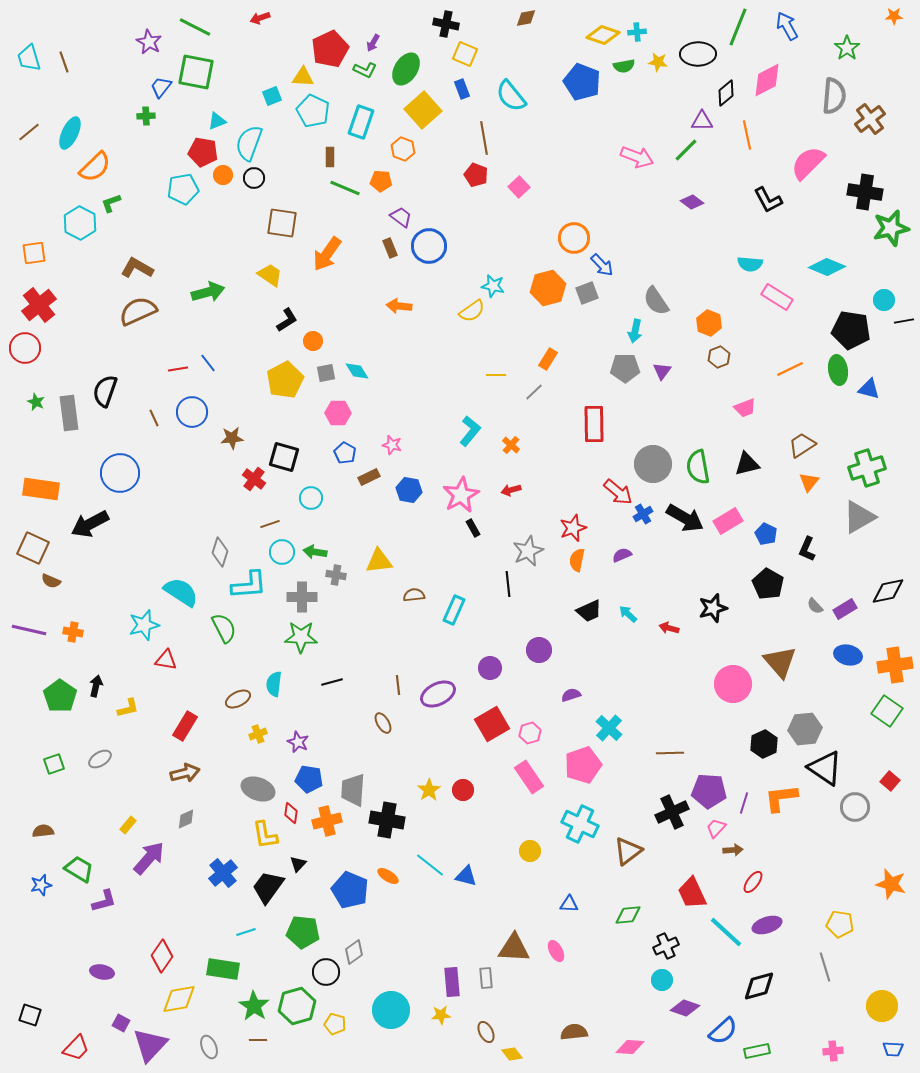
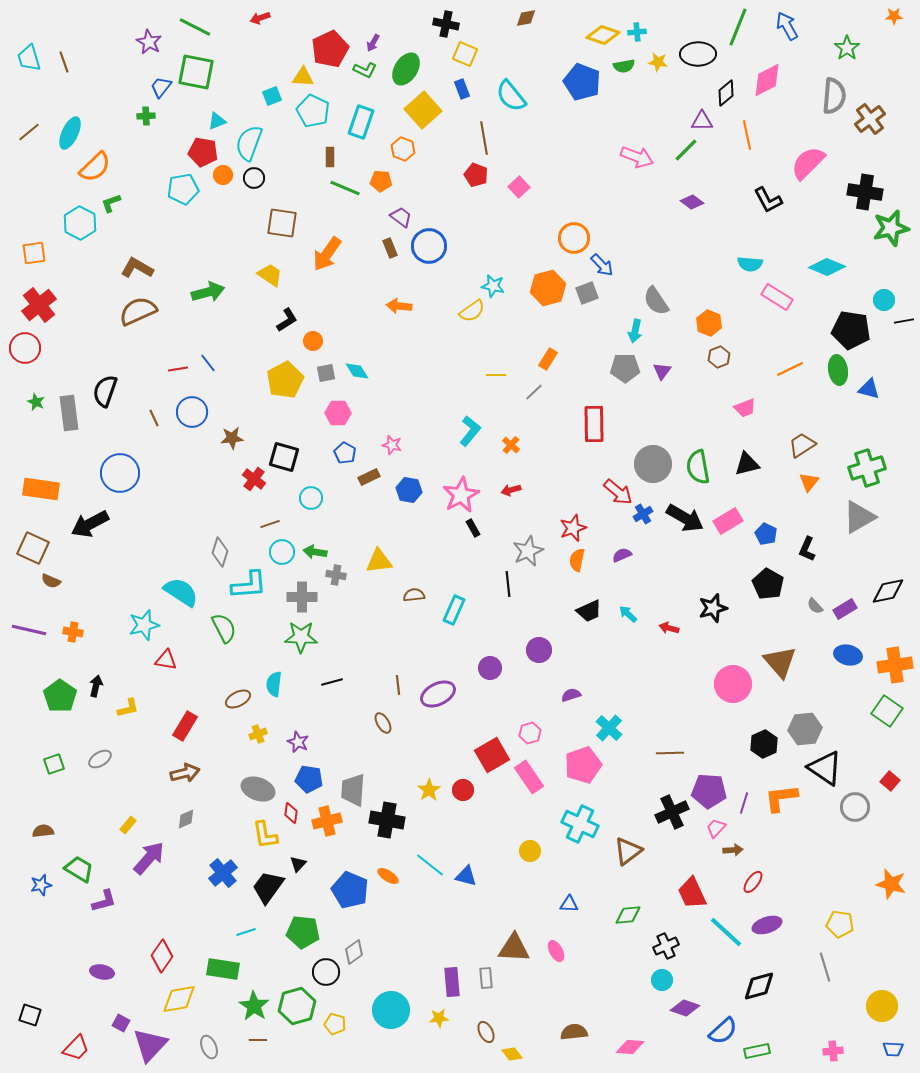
red square at (492, 724): moved 31 px down
yellow star at (441, 1015): moved 2 px left, 3 px down
